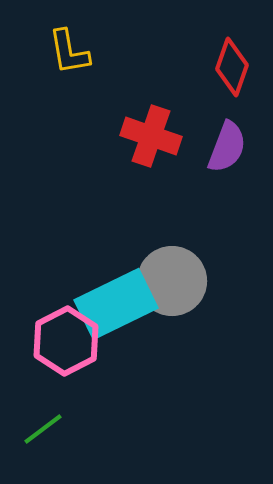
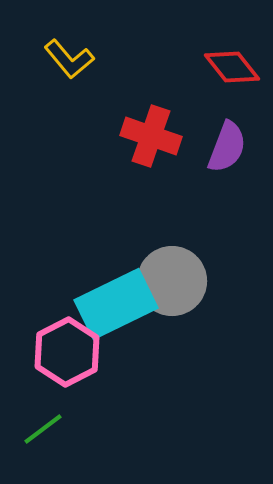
yellow L-shape: moved 7 px down; rotated 30 degrees counterclockwise
red diamond: rotated 58 degrees counterclockwise
pink hexagon: moved 1 px right, 11 px down
